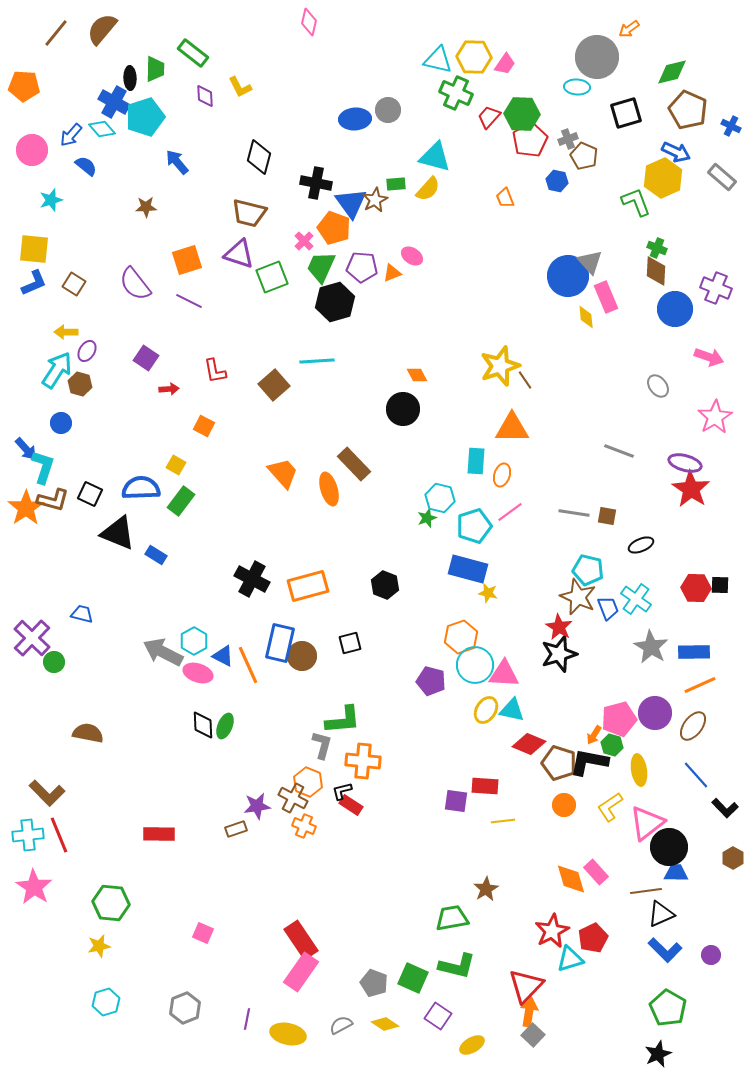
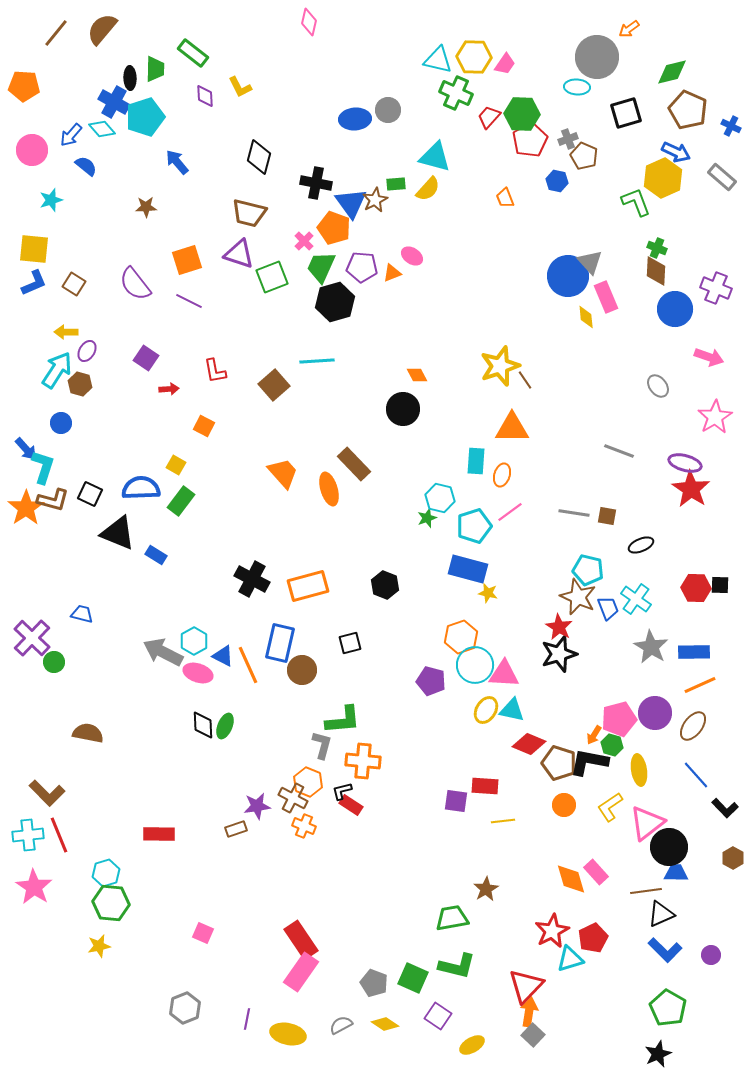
brown circle at (302, 656): moved 14 px down
cyan hexagon at (106, 1002): moved 129 px up
